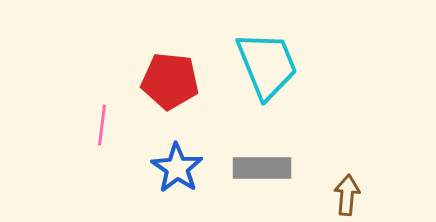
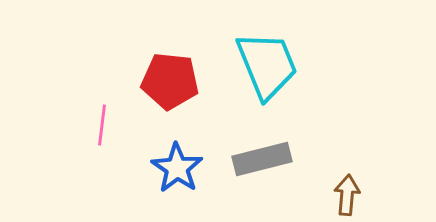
gray rectangle: moved 9 px up; rotated 14 degrees counterclockwise
